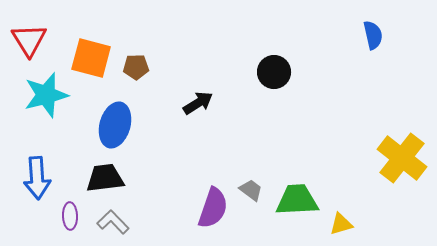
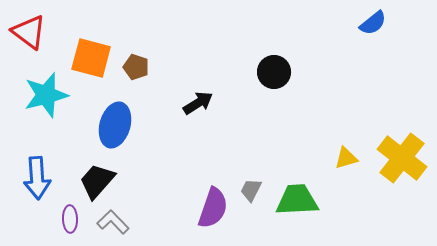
blue semicircle: moved 12 px up; rotated 64 degrees clockwise
red triangle: moved 8 px up; rotated 21 degrees counterclockwise
brown pentagon: rotated 20 degrees clockwise
black trapezoid: moved 8 px left, 3 px down; rotated 42 degrees counterclockwise
gray trapezoid: rotated 100 degrees counterclockwise
purple ellipse: moved 3 px down
yellow triangle: moved 5 px right, 66 px up
